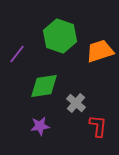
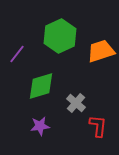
green hexagon: rotated 16 degrees clockwise
orange trapezoid: moved 1 px right
green diamond: moved 3 px left; rotated 8 degrees counterclockwise
